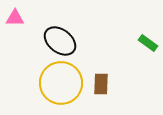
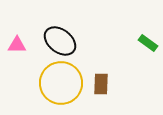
pink triangle: moved 2 px right, 27 px down
